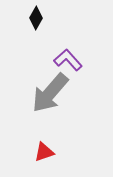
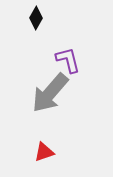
purple L-shape: rotated 28 degrees clockwise
